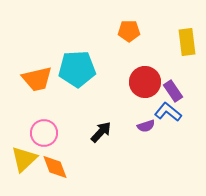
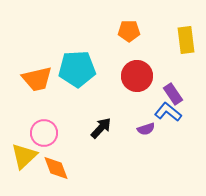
yellow rectangle: moved 1 px left, 2 px up
red circle: moved 8 px left, 6 px up
purple rectangle: moved 3 px down
purple semicircle: moved 3 px down
black arrow: moved 4 px up
yellow triangle: moved 3 px up
orange diamond: moved 1 px right, 1 px down
